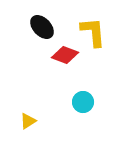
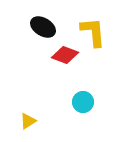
black ellipse: moved 1 px right; rotated 15 degrees counterclockwise
